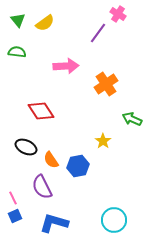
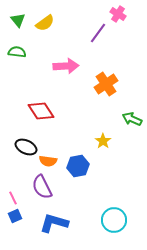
orange semicircle: moved 3 px left, 1 px down; rotated 48 degrees counterclockwise
